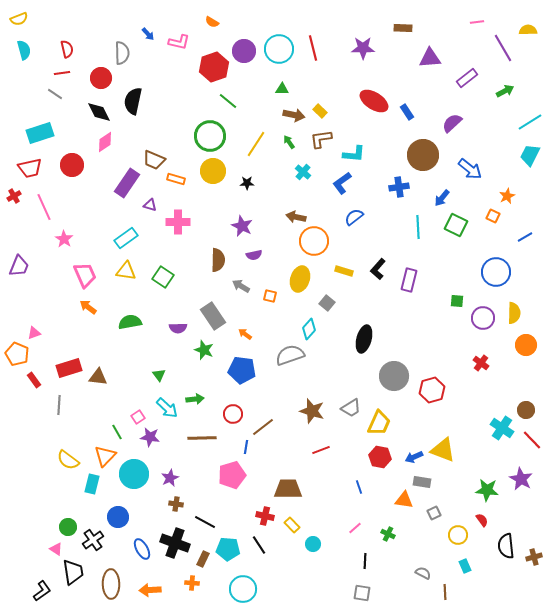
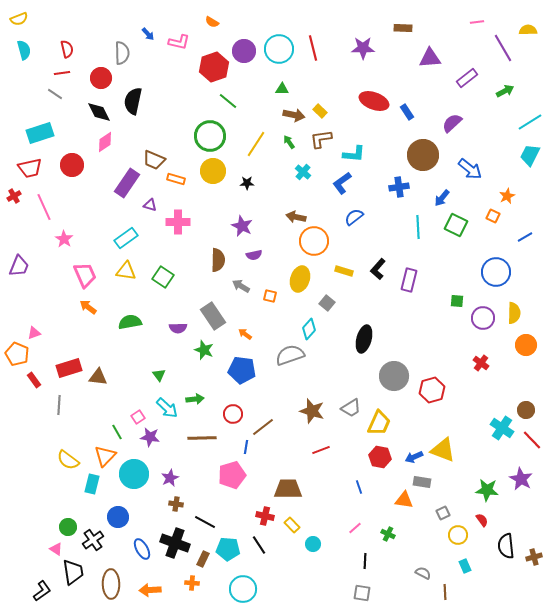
red ellipse at (374, 101): rotated 12 degrees counterclockwise
gray square at (434, 513): moved 9 px right
